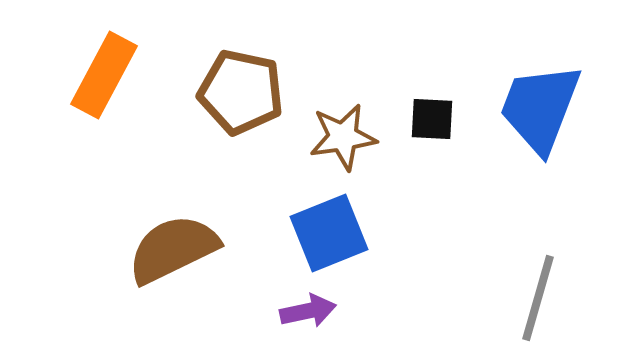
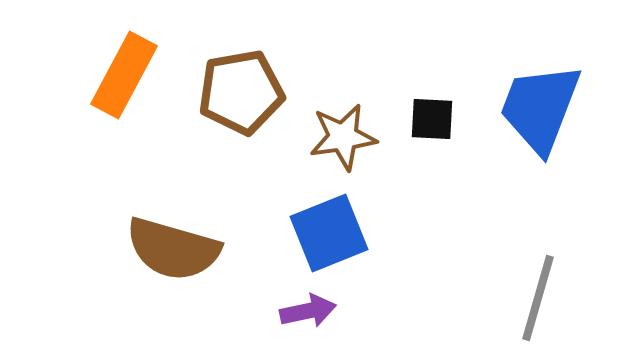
orange rectangle: moved 20 px right
brown pentagon: rotated 22 degrees counterclockwise
brown semicircle: rotated 138 degrees counterclockwise
